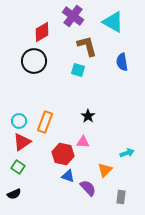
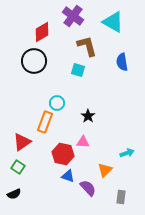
cyan circle: moved 38 px right, 18 px up
